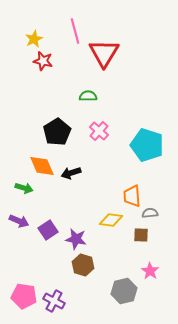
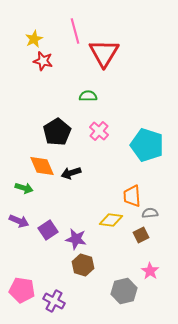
brown square: rotated 28 degrees counterclockwise
pink pentagon: moved 2 px left, 6 px up
